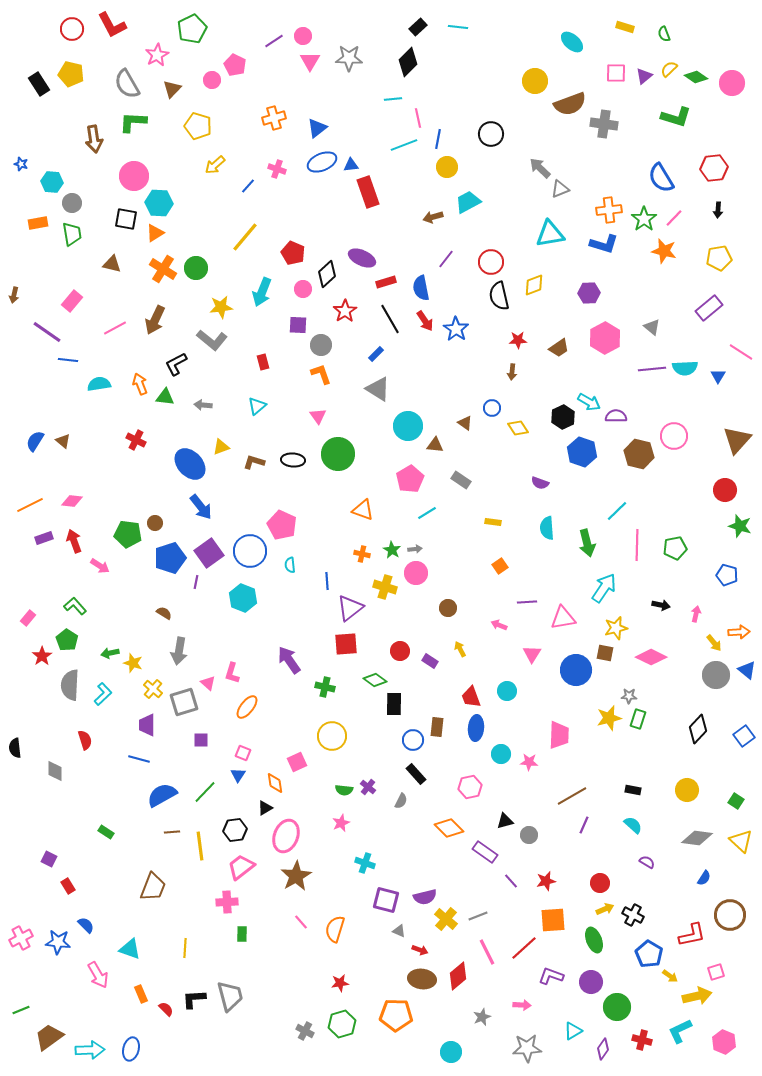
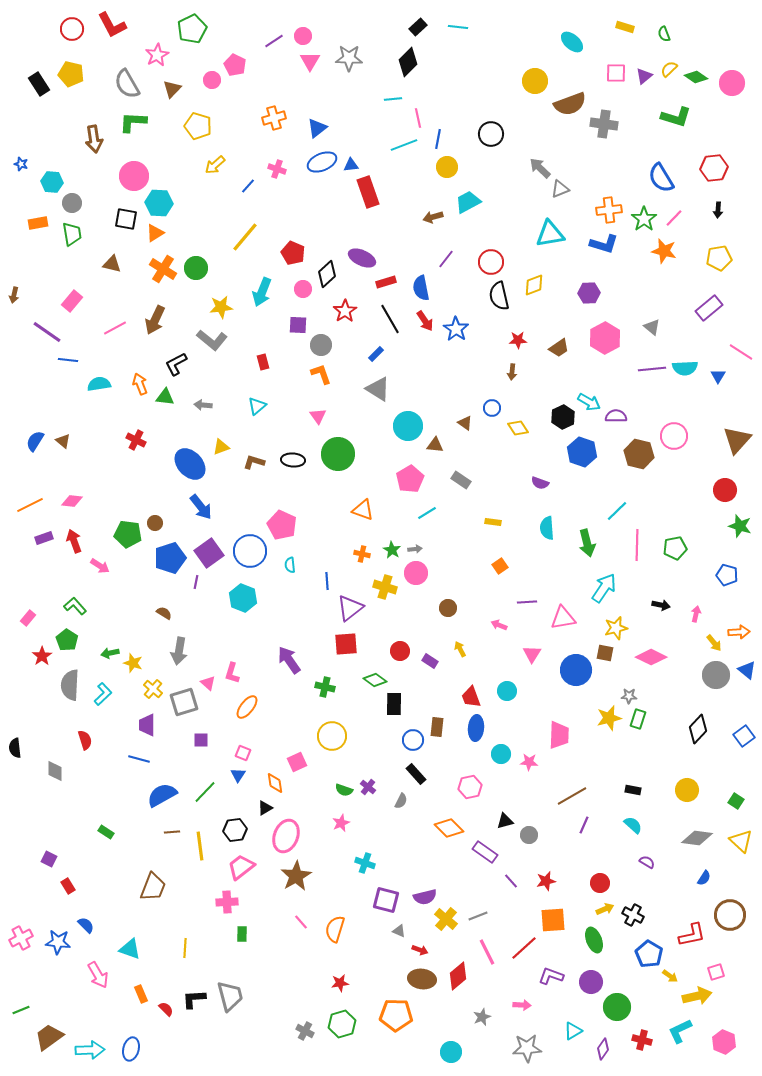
green semicircle at (344, 790): rotated 12 degrees clockwise
